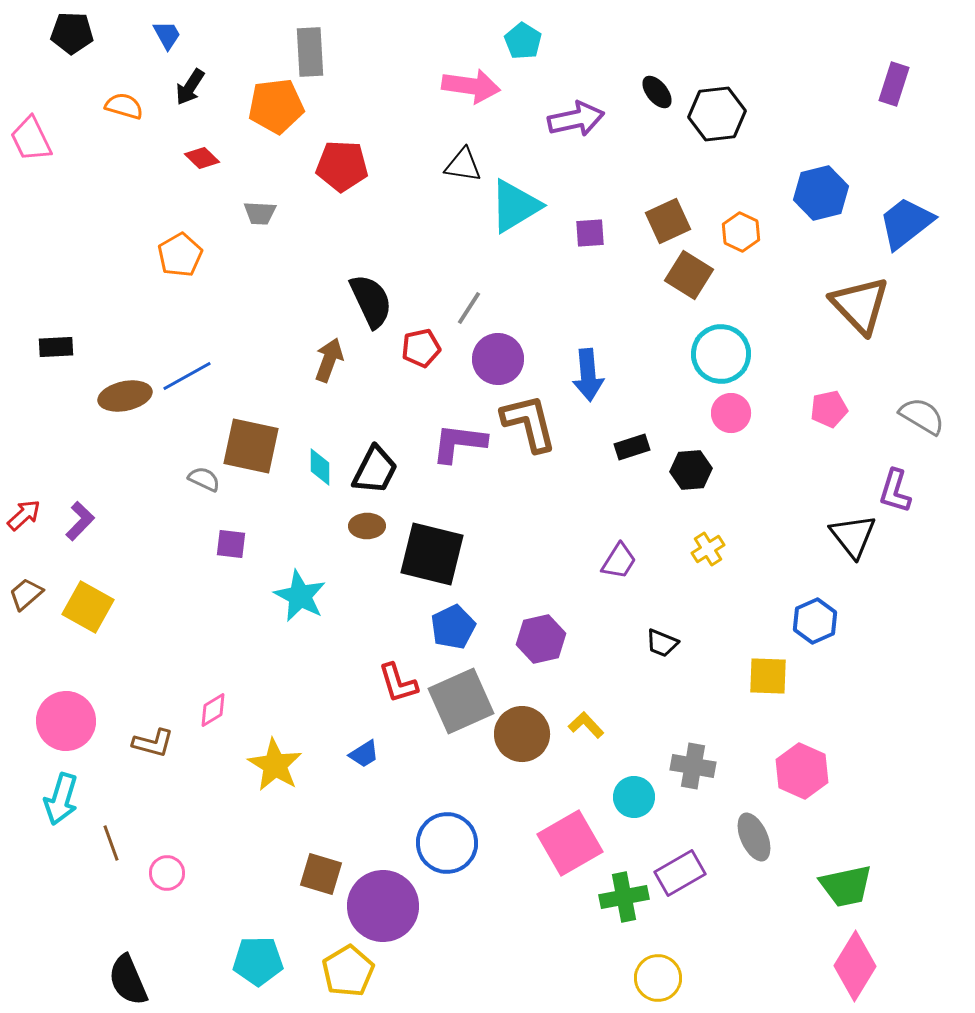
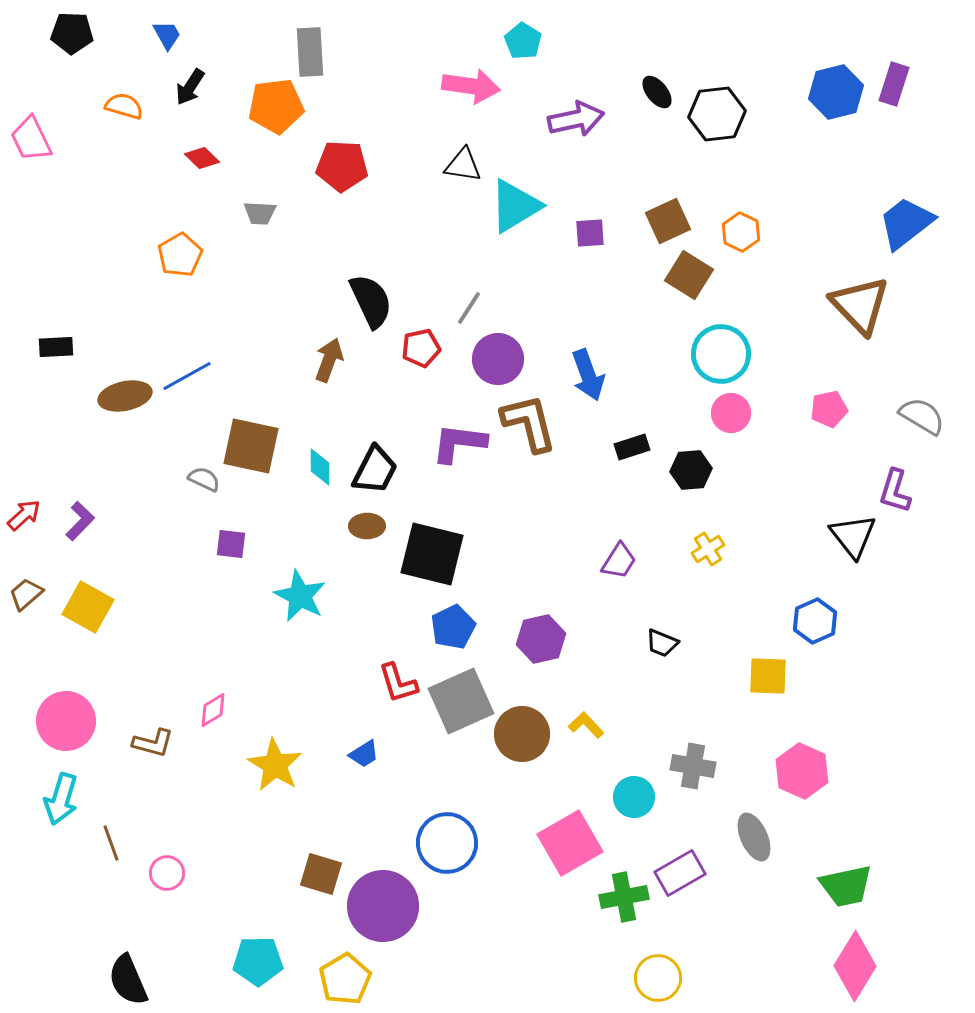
blue hexagon at (821, 193): moved 15 px right, 101 px up
blue arrow at (588, 375): rotated 15 degrees counterclockwise
yellow pentagon at (348, 971): moved 3 px left, 8 px down
